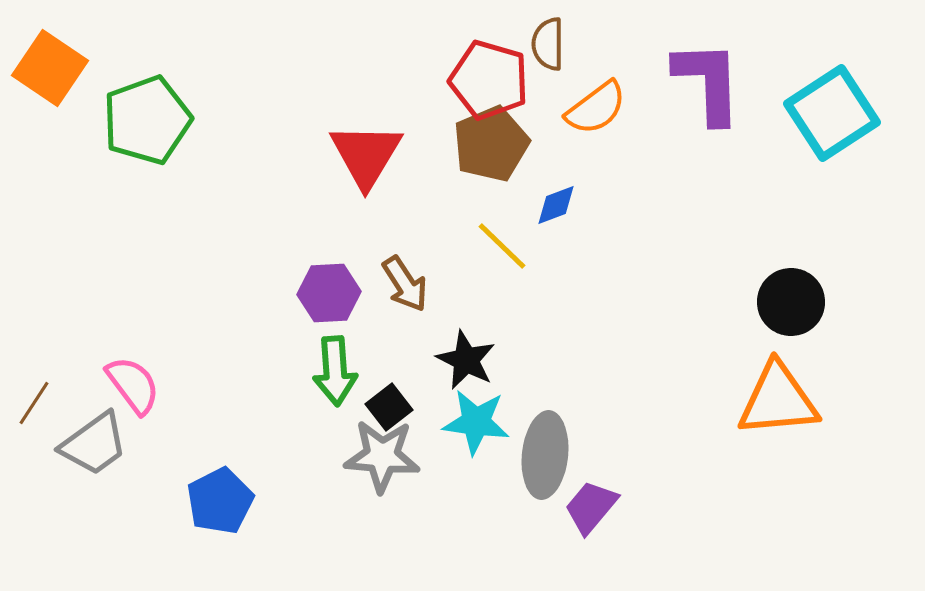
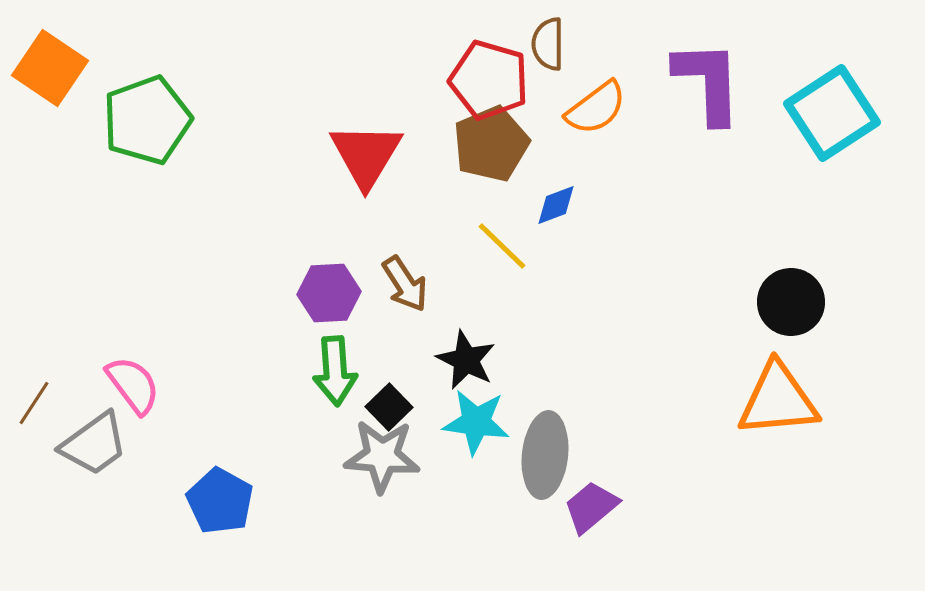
black square: rotated 6 degrees counterclockwise
blue pentagon: rotated 16 degrees counterclockwise
purple trapezoid: rotated 10 degrees clockwise
